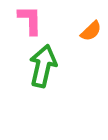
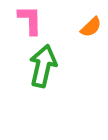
orange semicircle: moved 4 px up
